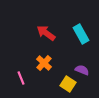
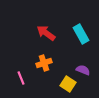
orange cross: rotated 28 degrees clockwise
purple semicircle: moved 1 px right
